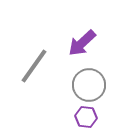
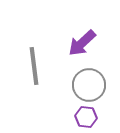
gray line: rotated 42 degrees counterclockwise
